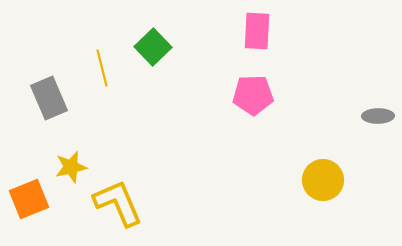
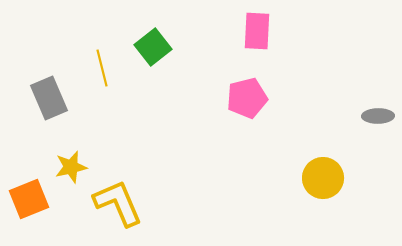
green square: rotated 6 degrees clockwise
pink pentagon: moved 6 px left, 3 px down; rotated 12 degrees counterclockwise
yellow circle: moved 2 px up
